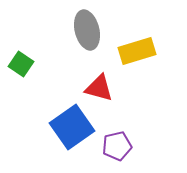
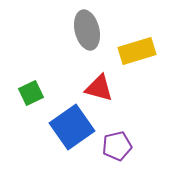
green square: moved 10 px right, 29 px down; rotated 30 degrees clockwise
